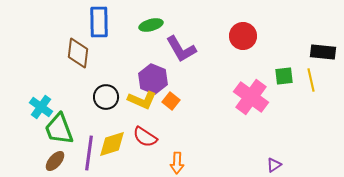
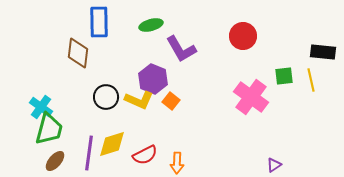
yellow L-shape: moved 3 px left
green trapezoid: moved 10 px left; rotated 144 degrees counterclockwise
red semicircle: moved 18 px down; rotated 60 degrees counterclockwise
